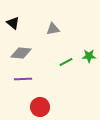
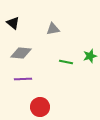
green star: moved 1 px right; rotated 16 degrees counterclockwise
green line: rotated 40 degrees clockwise
